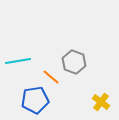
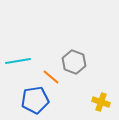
yellow cross: rotated 18 degrees counterclockwise
